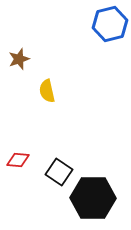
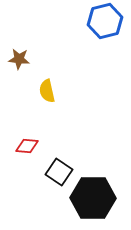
blue hexagon: moved 5 px left, 3 px up
brown star: rotated 25 degrees clockwise
red diamond: moved 9 px right, 14 px up
